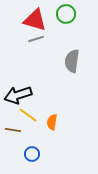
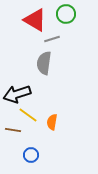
red triangle: rotated 15 degrees clockwise
gray line: moved 16 px right
gray semicircle: moved 28 px left, 2 px down
black arrow: moved 1 px left, 1 px up
blue circle: moved 1 px left, 1 px down
